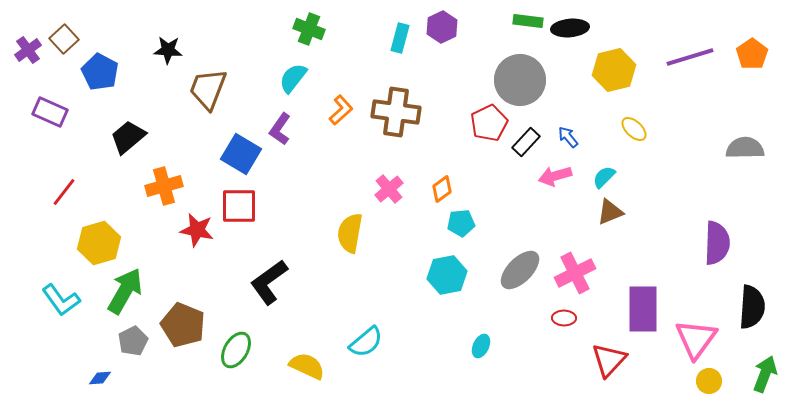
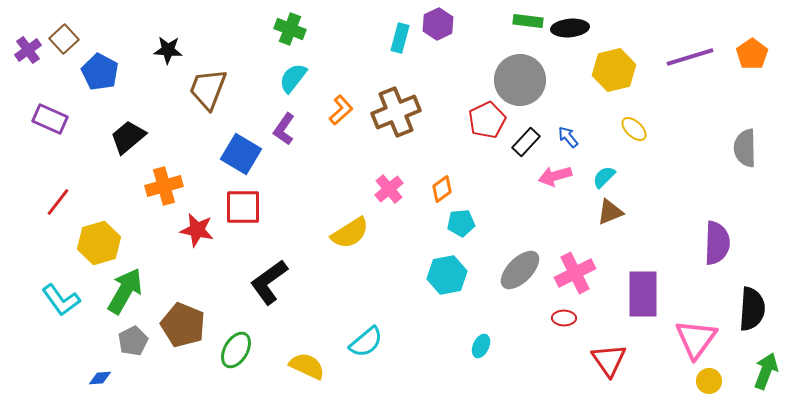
purple hexagon at (442, 27): moved 4 px left, 3 px up
green cross at (309, 29): moved 19 px left
purple rectangle at (50, 112): moved 7 px down
brown cross at (396, 112): rotated 30 degrees counterclockwise
red pentagon at (489, 123): moved 2 px left, 3 px up
purple L-shape at (280, 129): moved 4 px right
gray semicircle at (745, 148): rotated 90 degrees counterclockwise
red line at (64, 192): moved 6 px left, 10 px down
red square at (239, 206): moved 4 px right, 1 px down
yellow semicircle at (350, 233): rotated 132 degrees counterclockwise
black semicircle at (752, 307): moved 2 px down
purple rectangle at (643, 309): moved 15 px up
red triangle at (609, 360): rotated 18 degrees counterclockwise
green arrow at (765, 374): moved 1 px right, 3 px up
